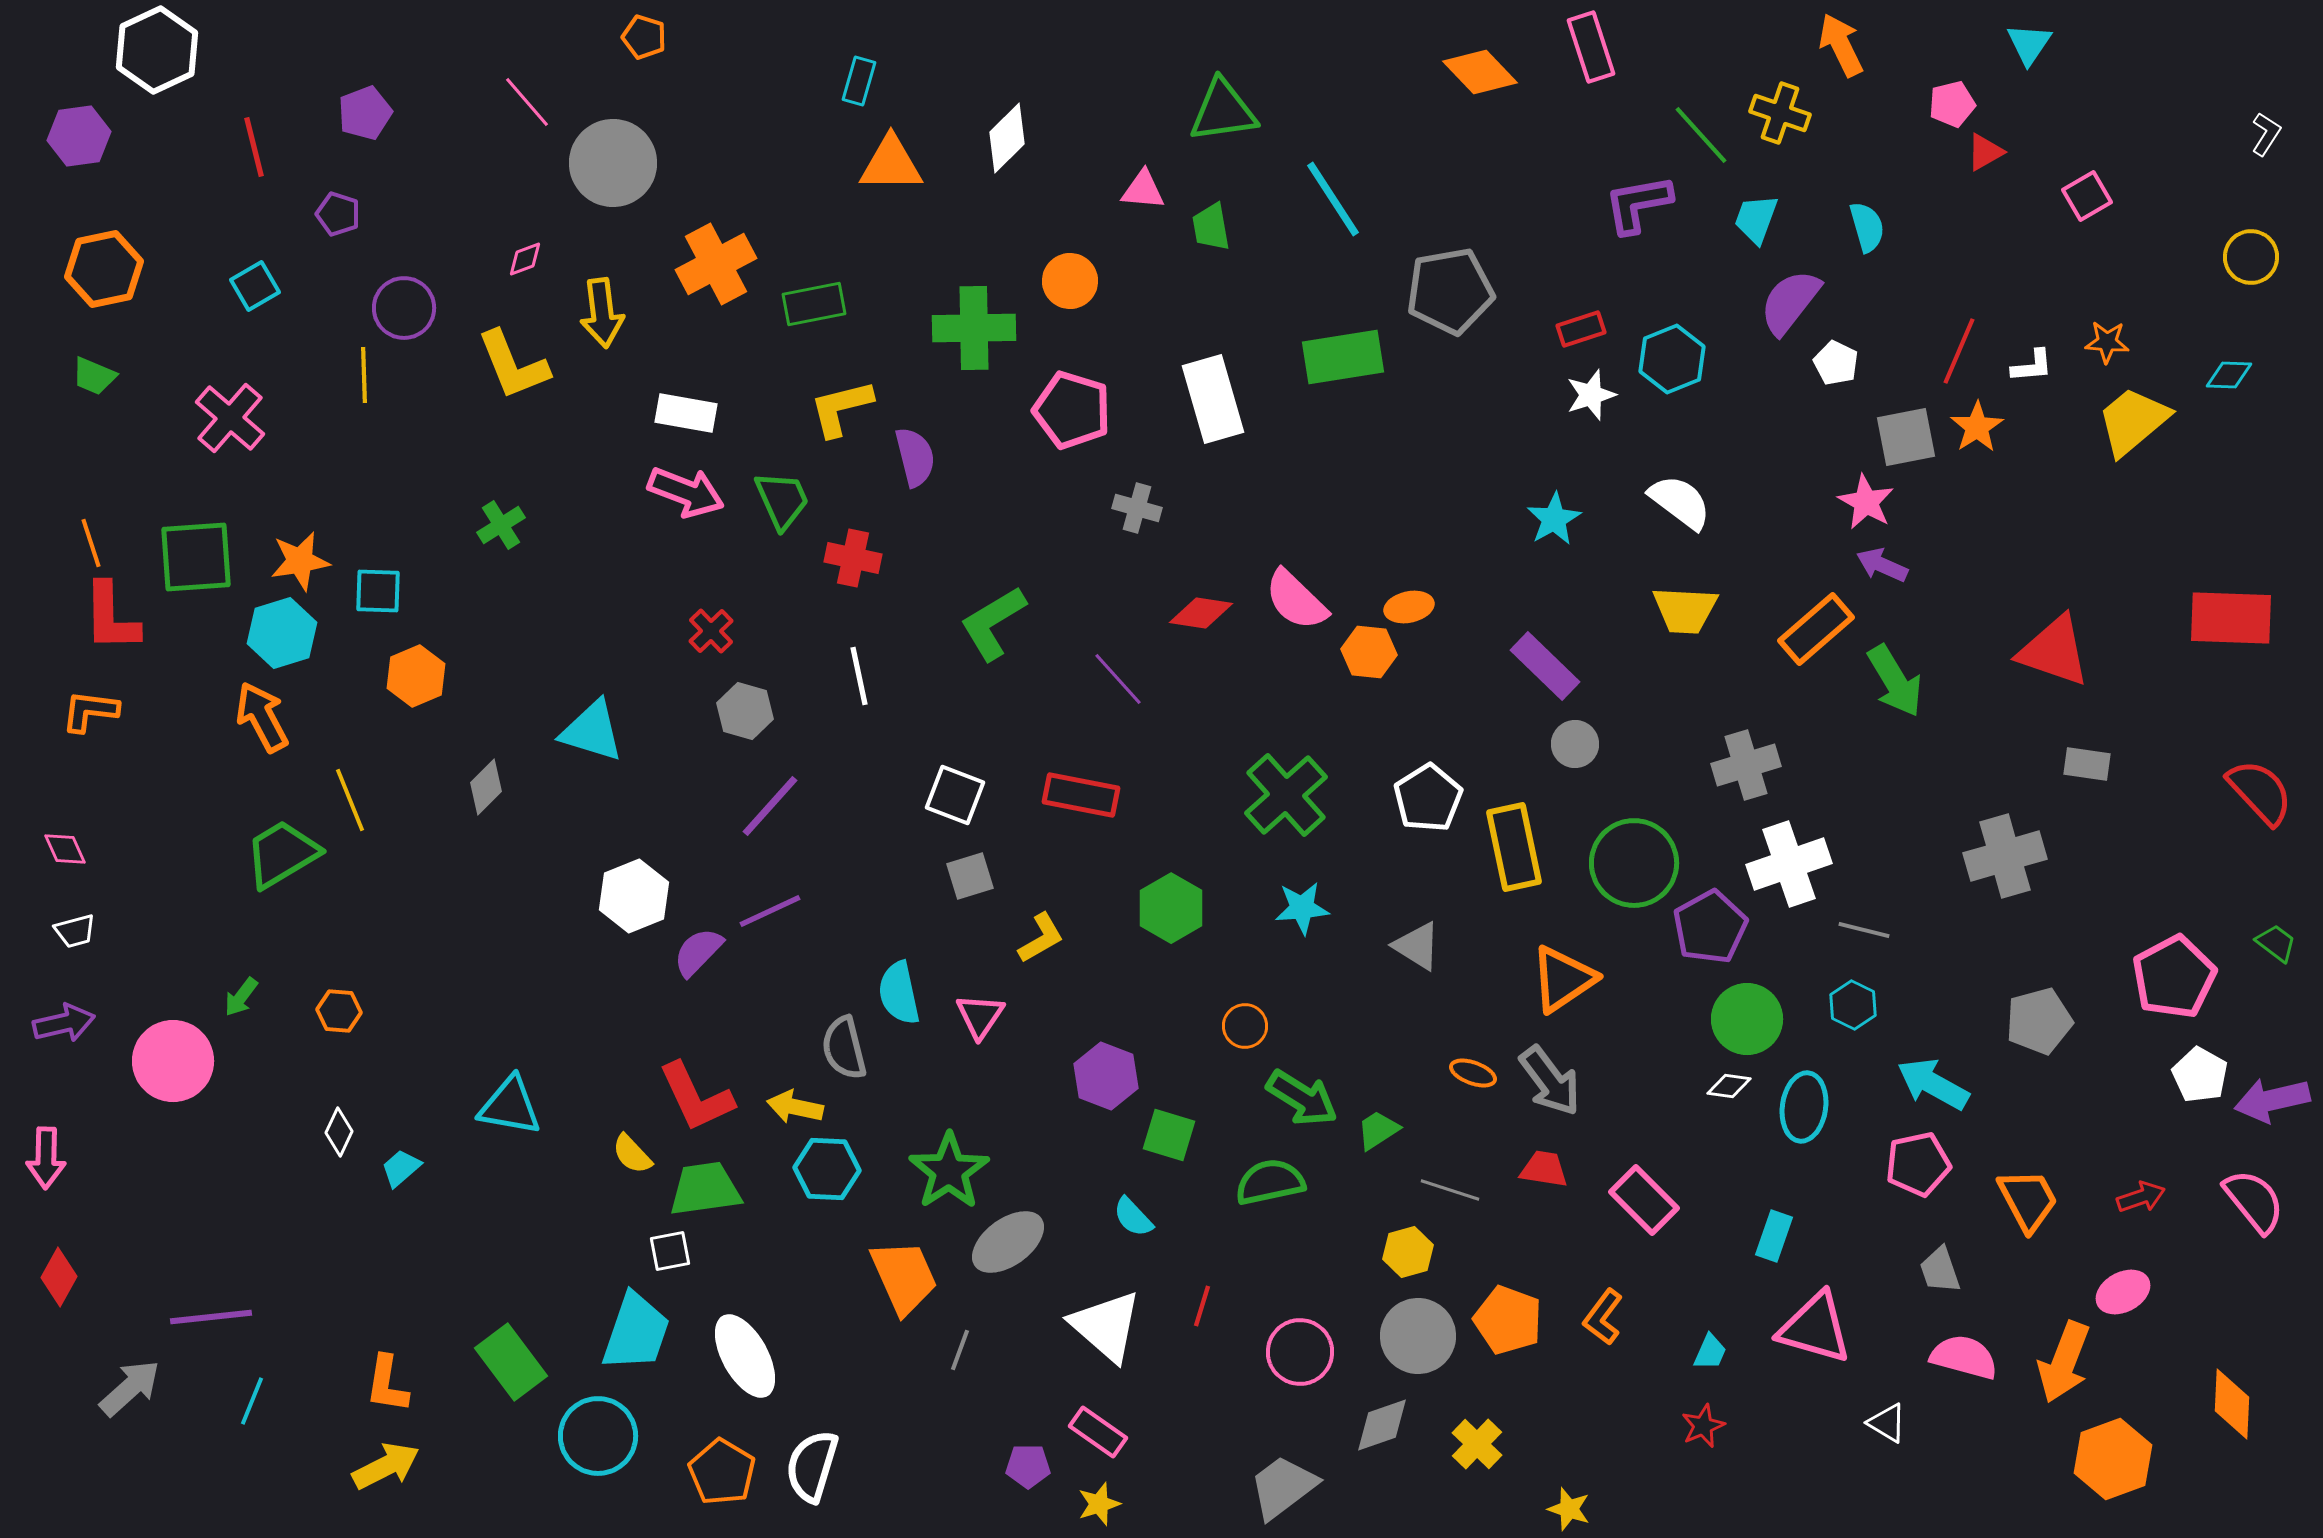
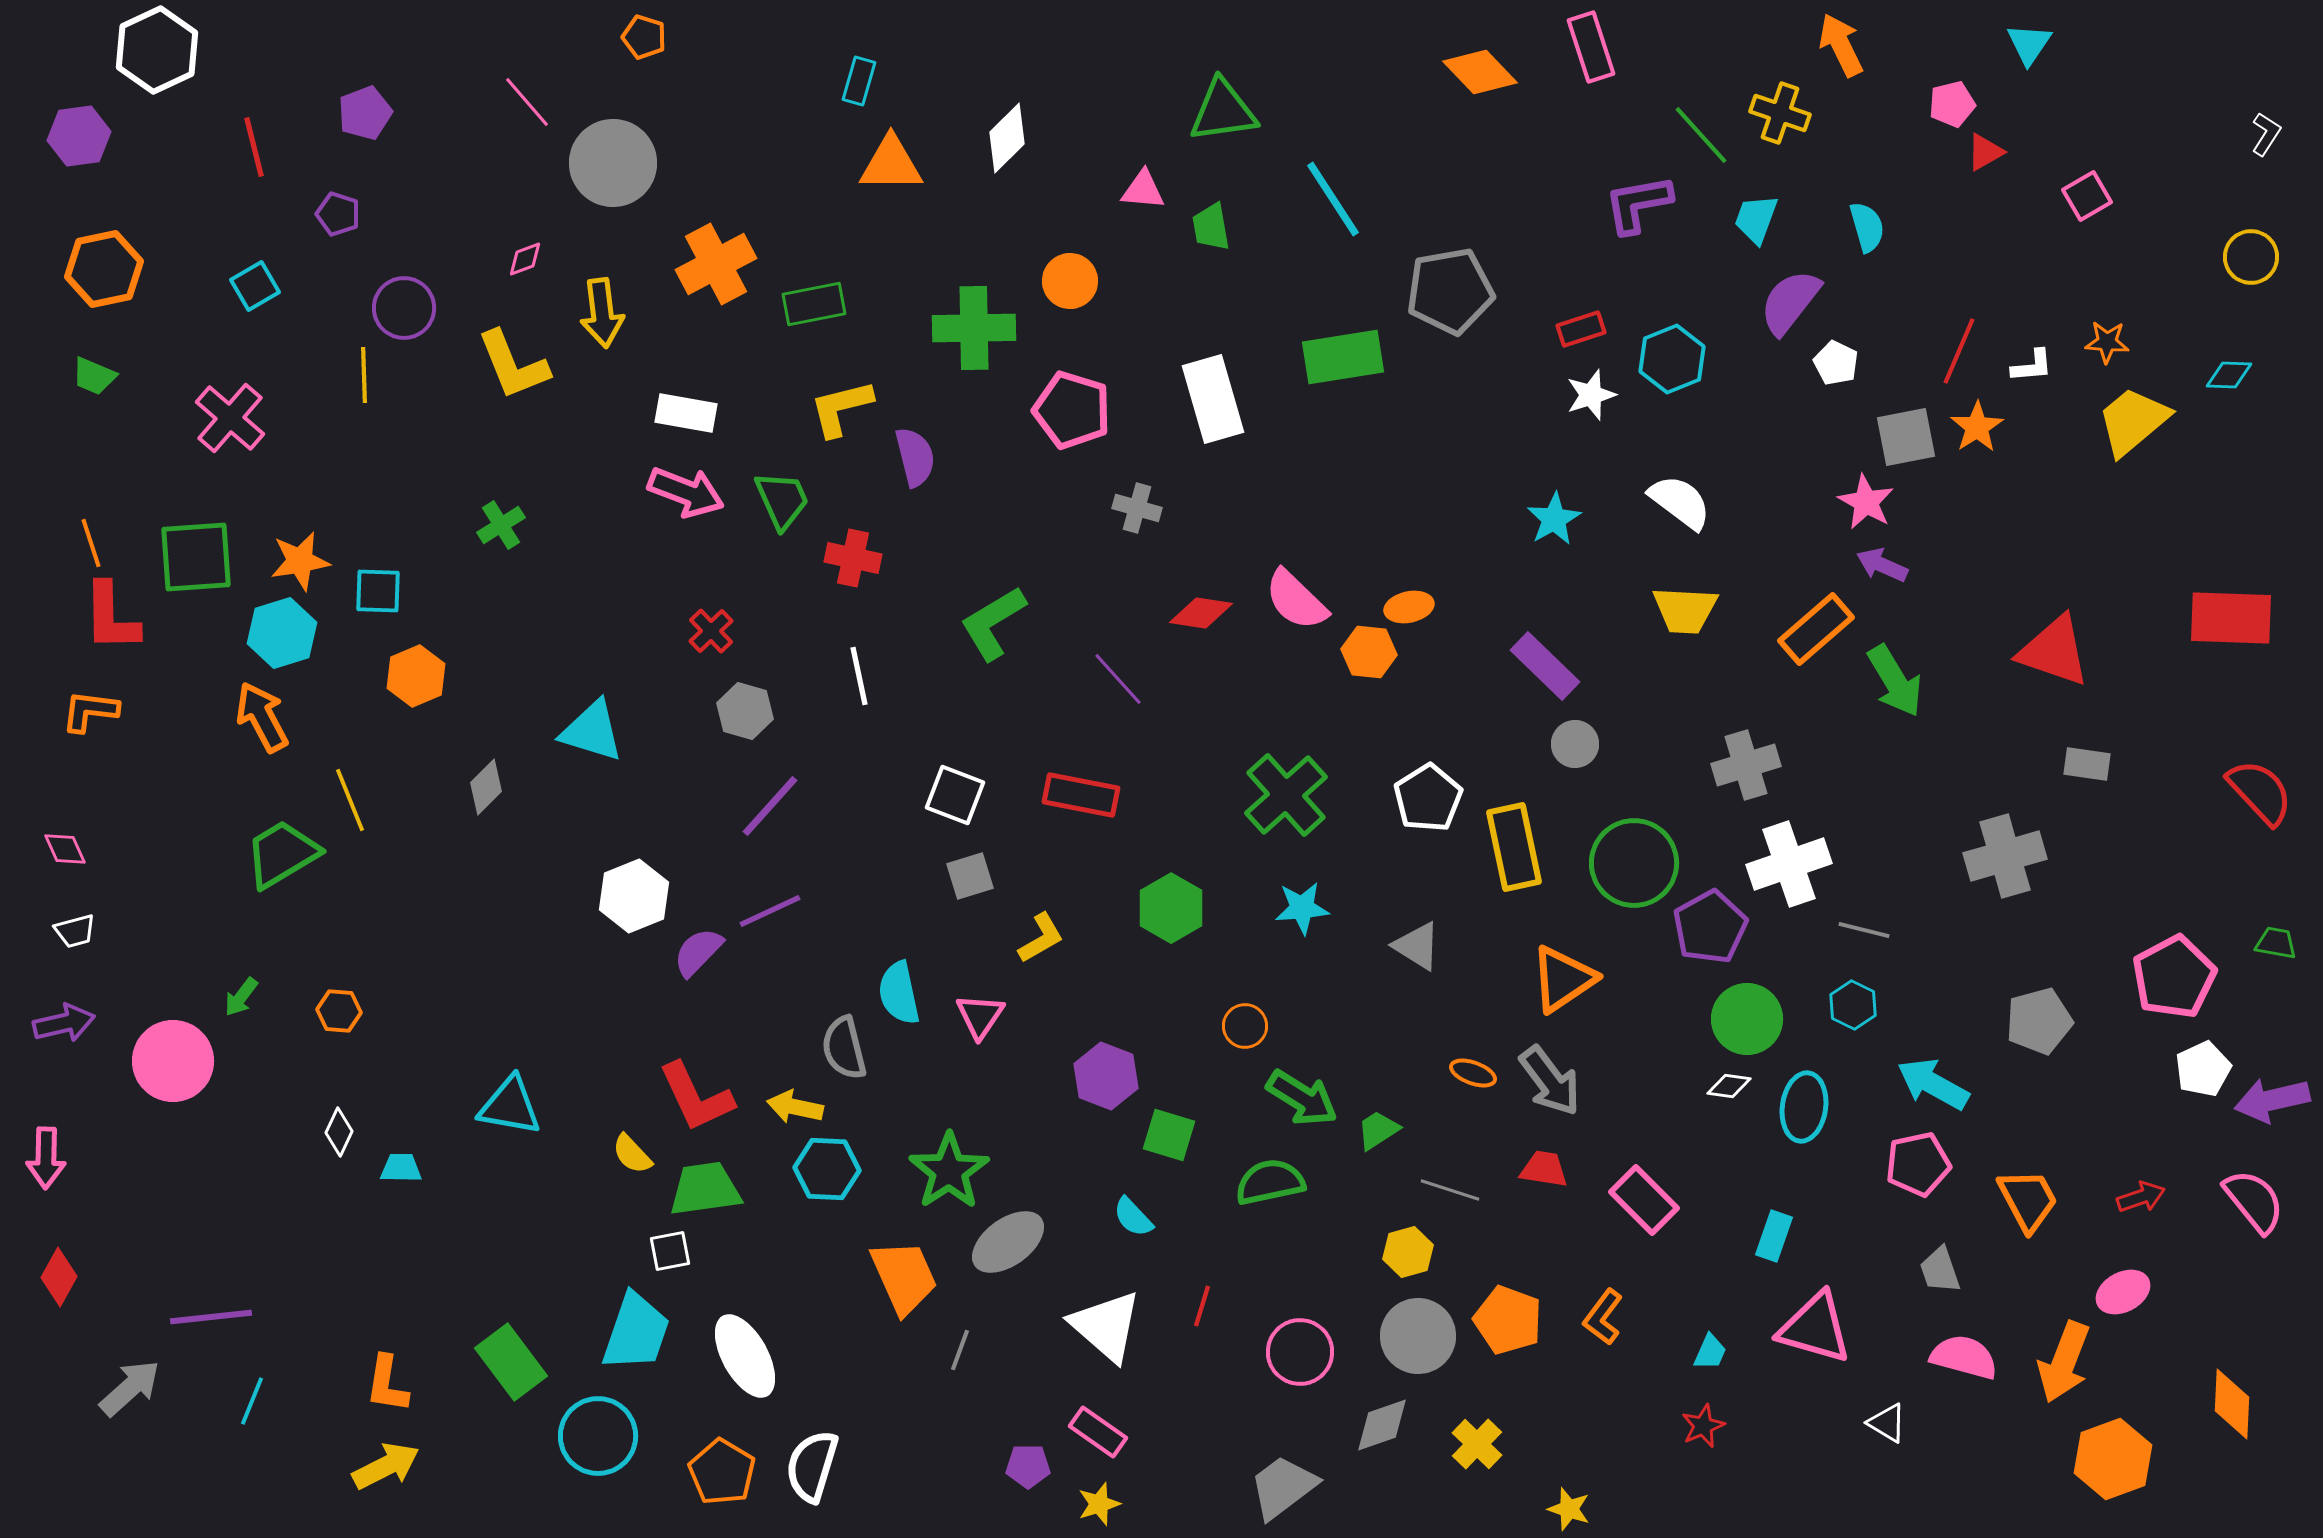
green trapezoid at (2276, 943): rotated 27 degrees counterclockwise
white pentagon at (2200, 1075): moved 3 px right, 6 px up; rotated 18 degrees clockwise
cyan trapezoid at (401, 1168): rotated 42 degrees clockwise
